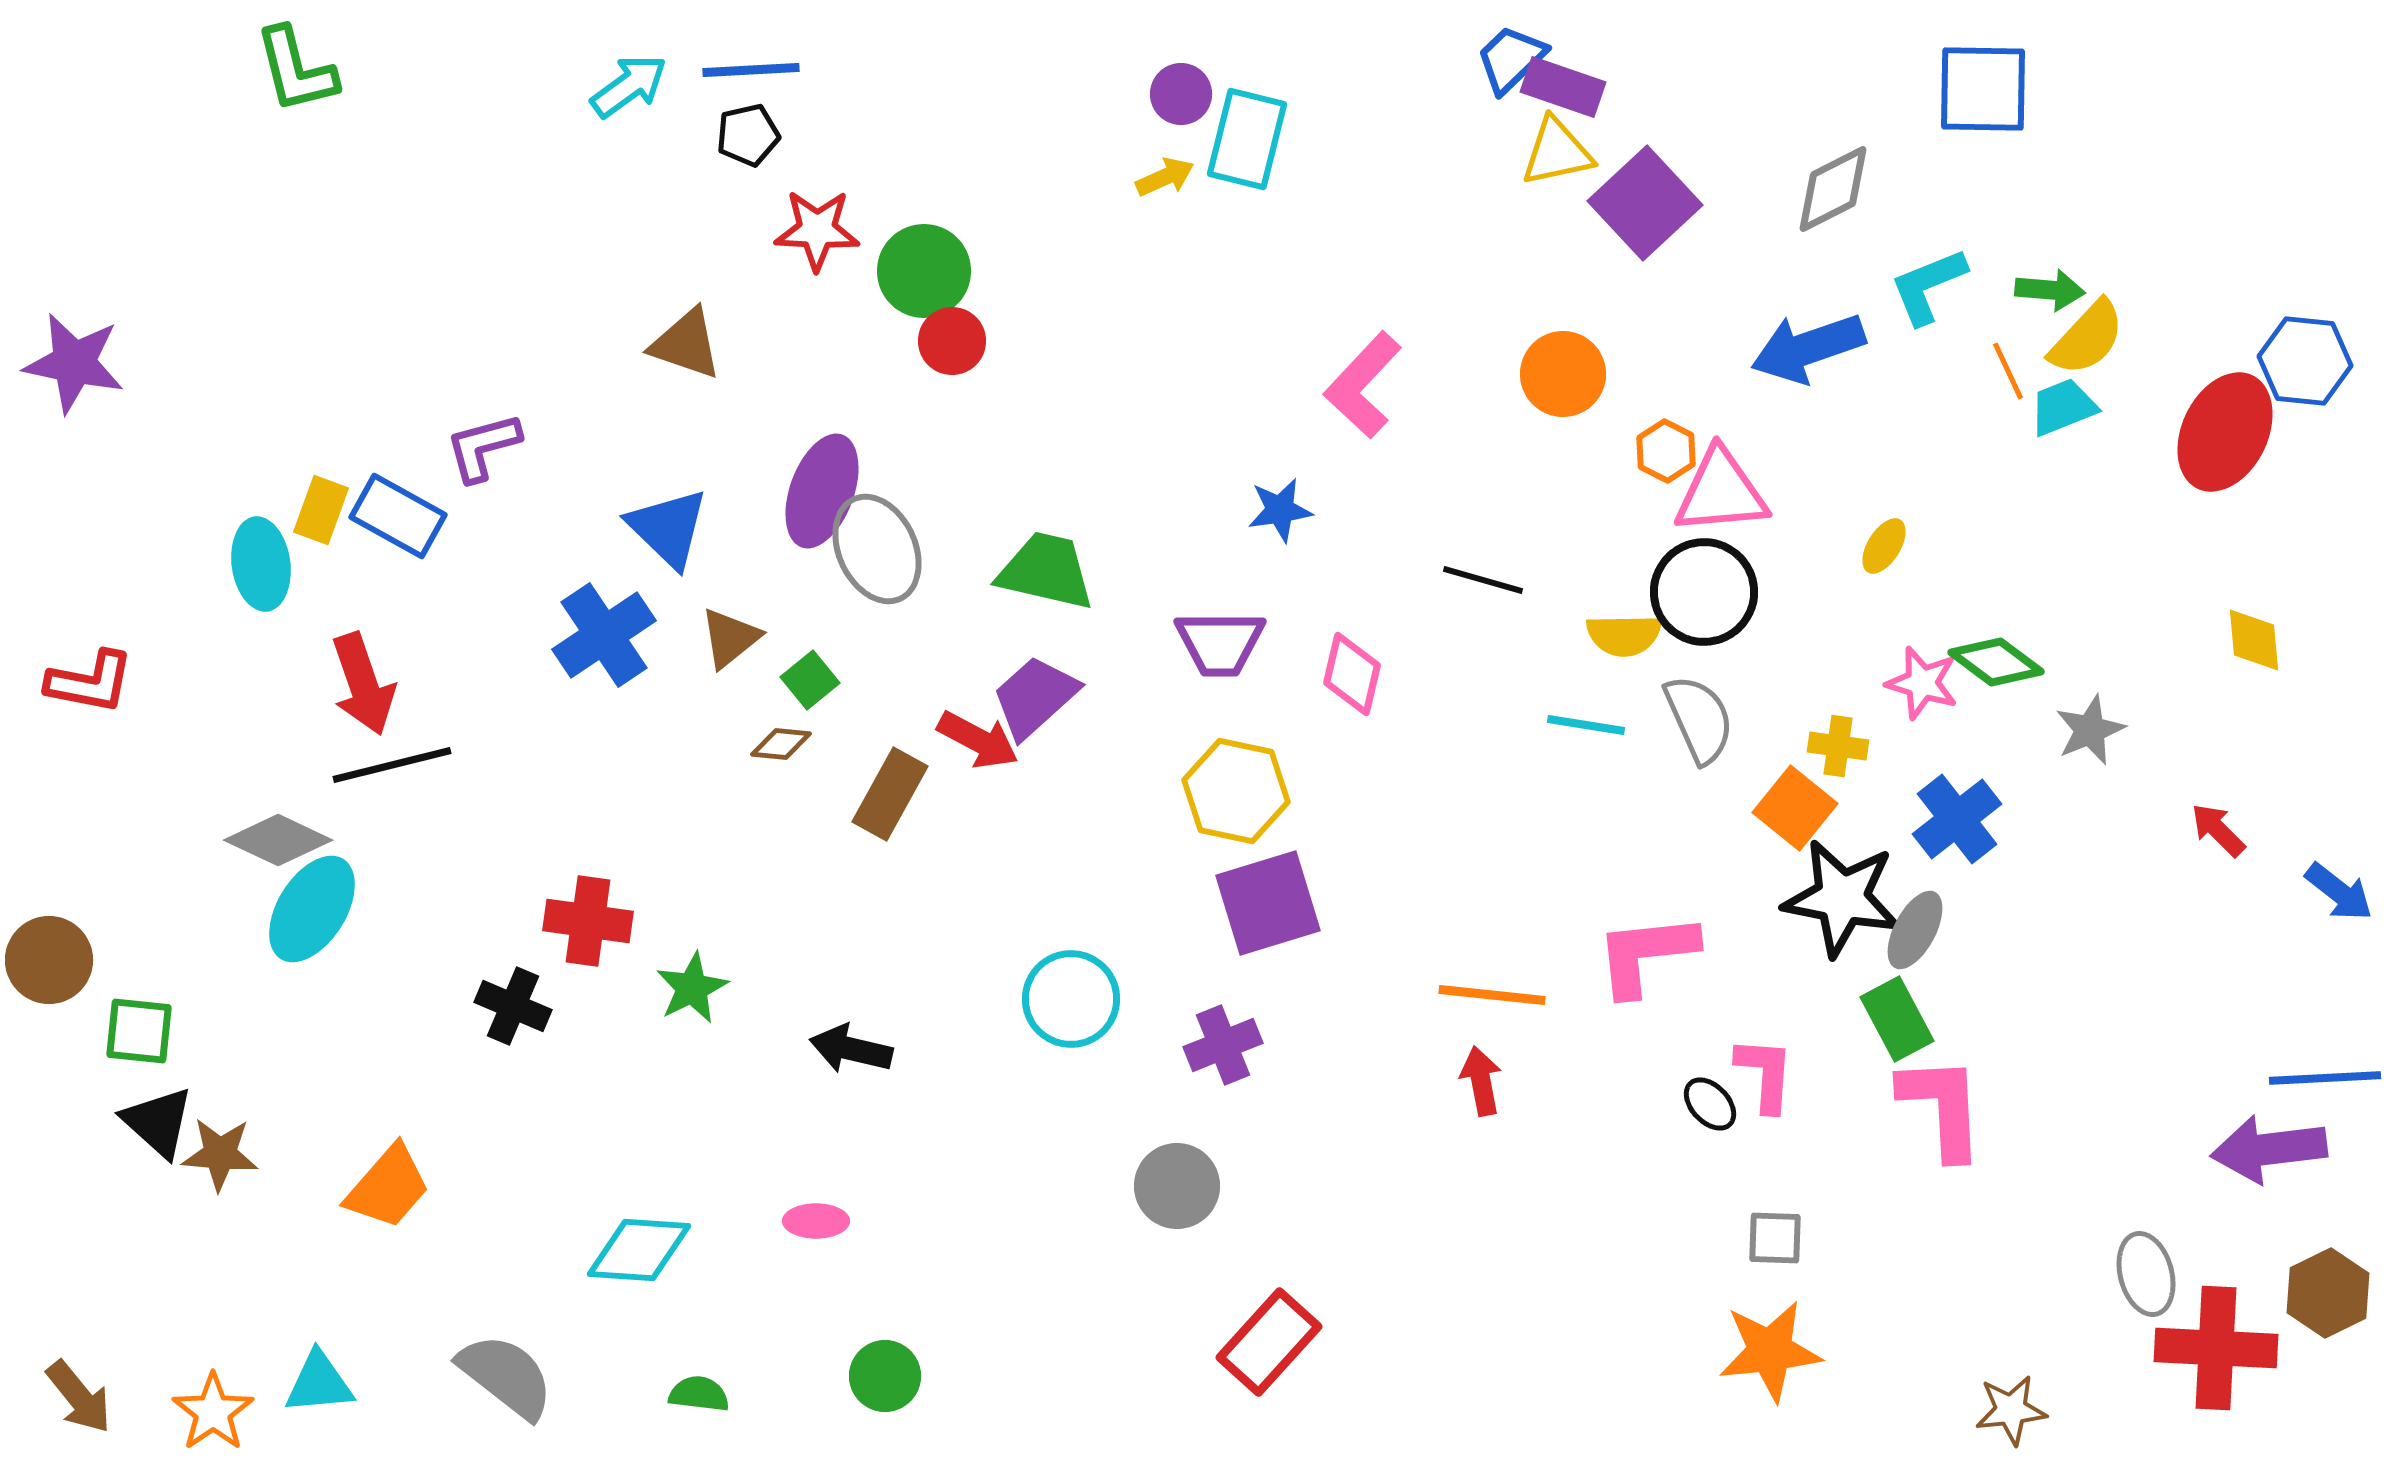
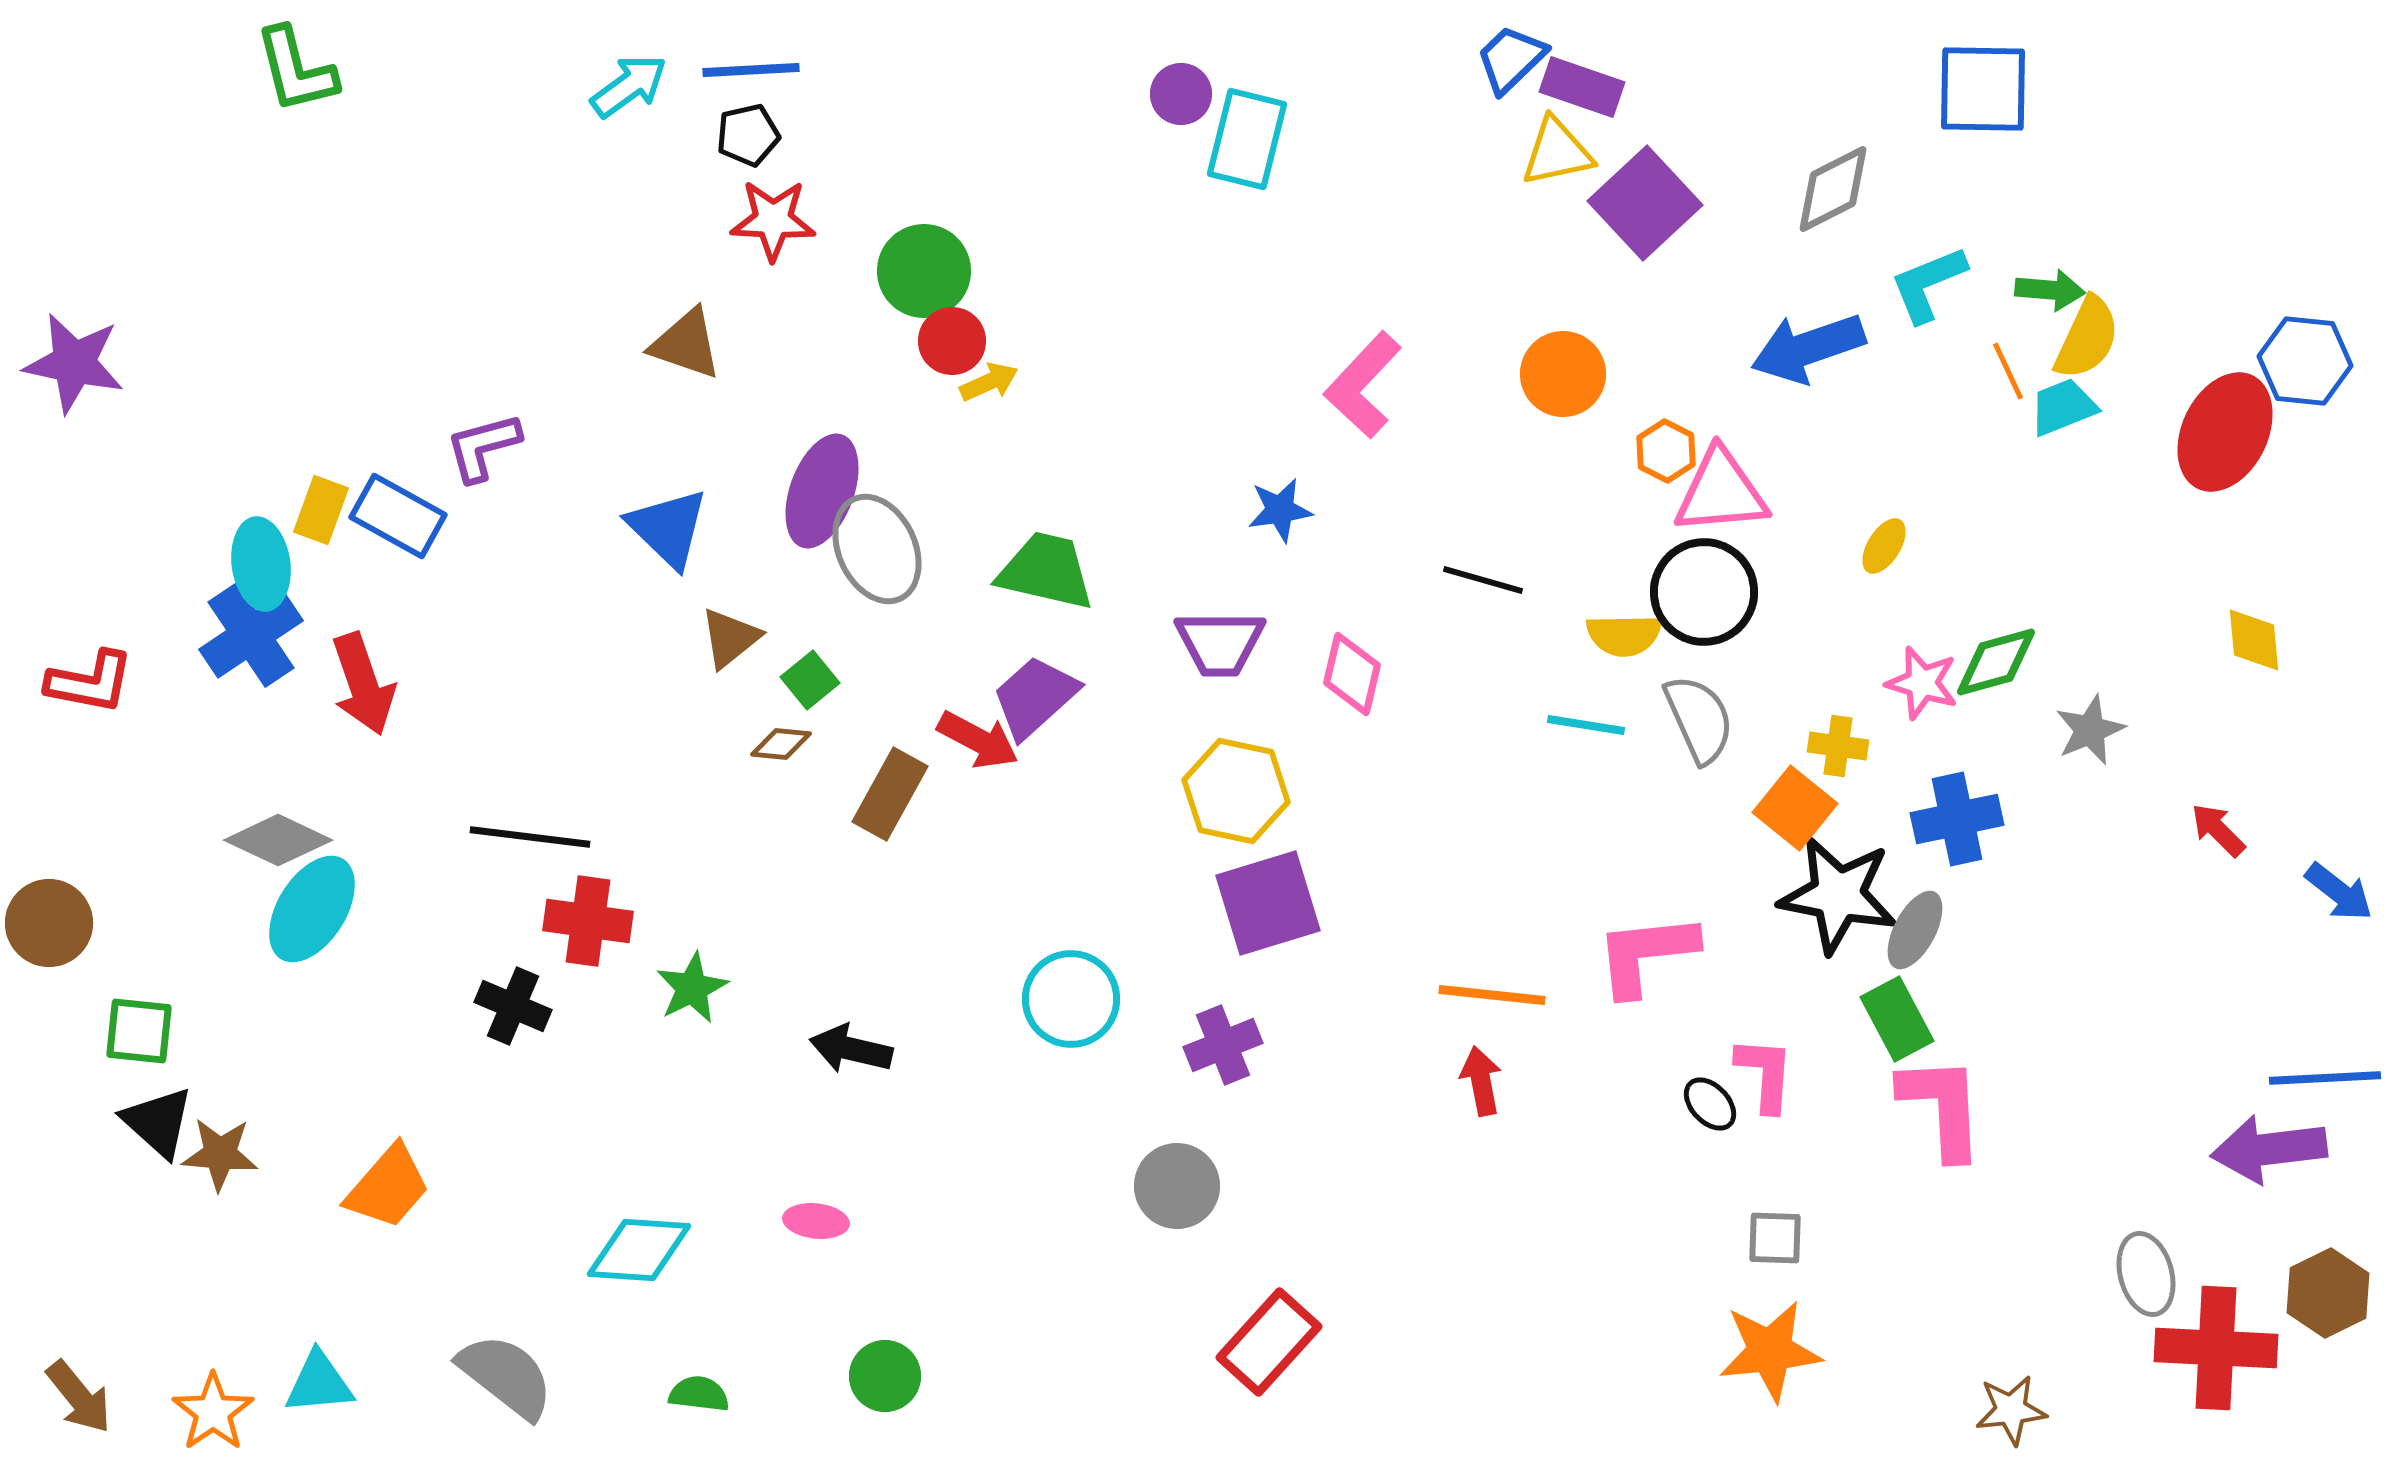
purple rectangle at (1563, 87): moved 19 px right
yellow arrow at (1165, 177): moved 176 px left, 205 px down
red star at (817, 230): moved 44 px left, 10 px up
cyan L-shape at (1928, 286): moved 2 px up
yellow semicircle at (2087, 338): rotated 18 degrees counterclockwise
blue cross at (604, 635): moved 353 px left
green diamond at (1996, 662): rotated 52 degrees counterclockwise
black line at (392, 765): moved 138 px right, 72 px down; rotated 21 degrees clockwise
blue cross at (1957, 819): rotated 26 degrees clockwise
black star at (1842, 898): moved 4 px left, 3 px up
brown circle at (49, 960): moved 37 px up
pink ellipse at (816, 1221): rotated 6 degrees clockwise
